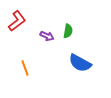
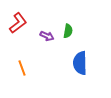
red L-shape: moved 1 px right, 2 px down
blue semicircle: rotated 60 degrees clockwise
orange line: moved 3 px left
